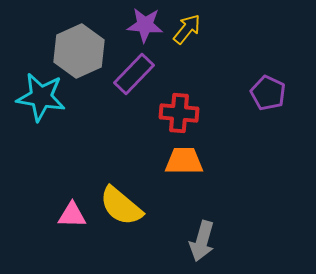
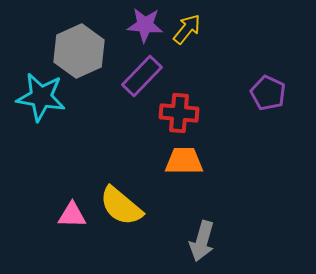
purple rectangle: moved 8 px right, 2 px down
